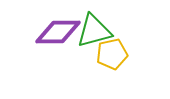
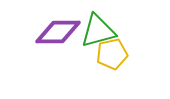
green triangle: moved 4 px right
